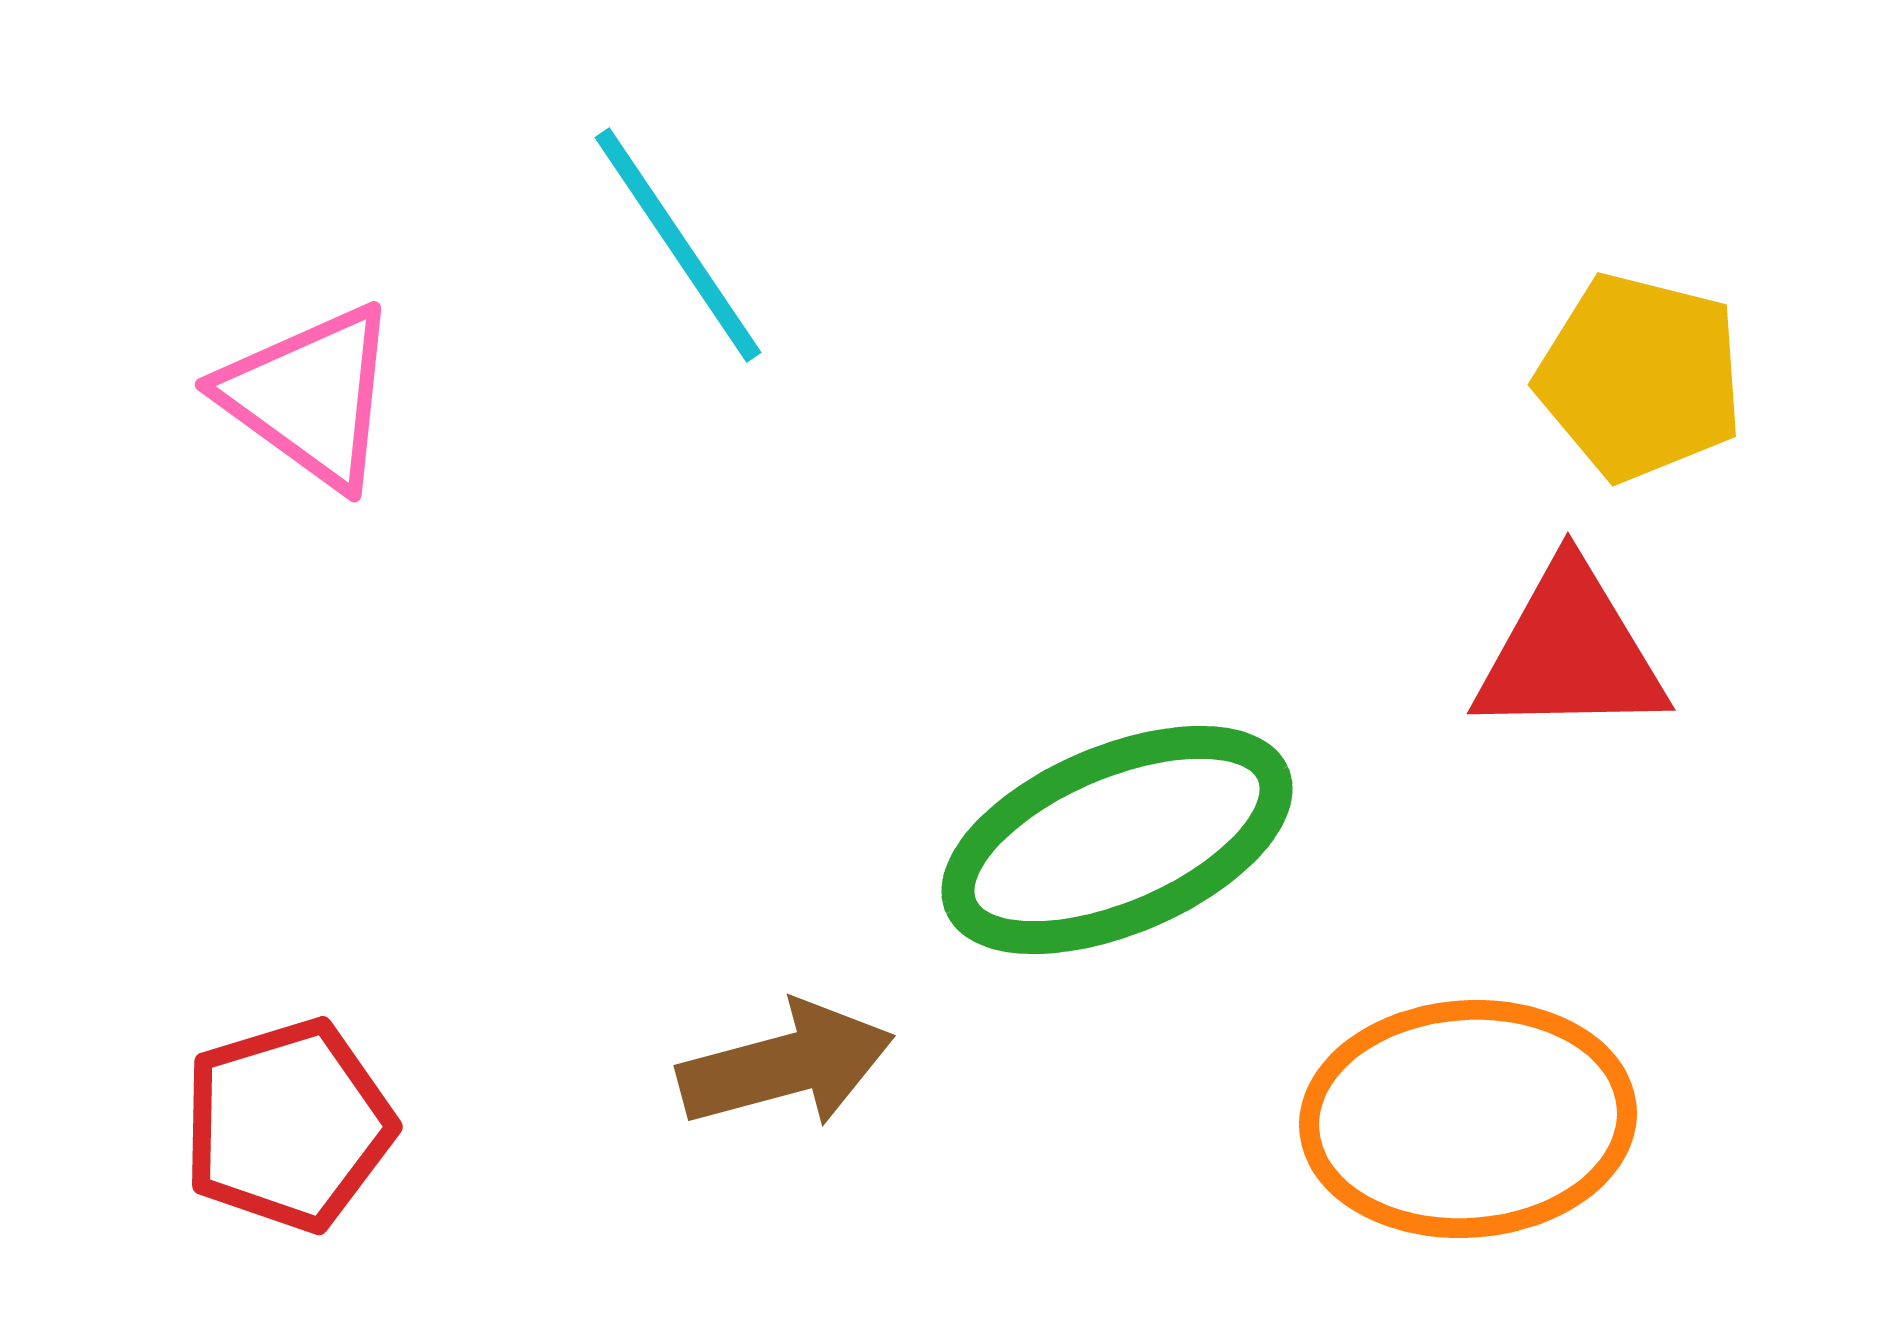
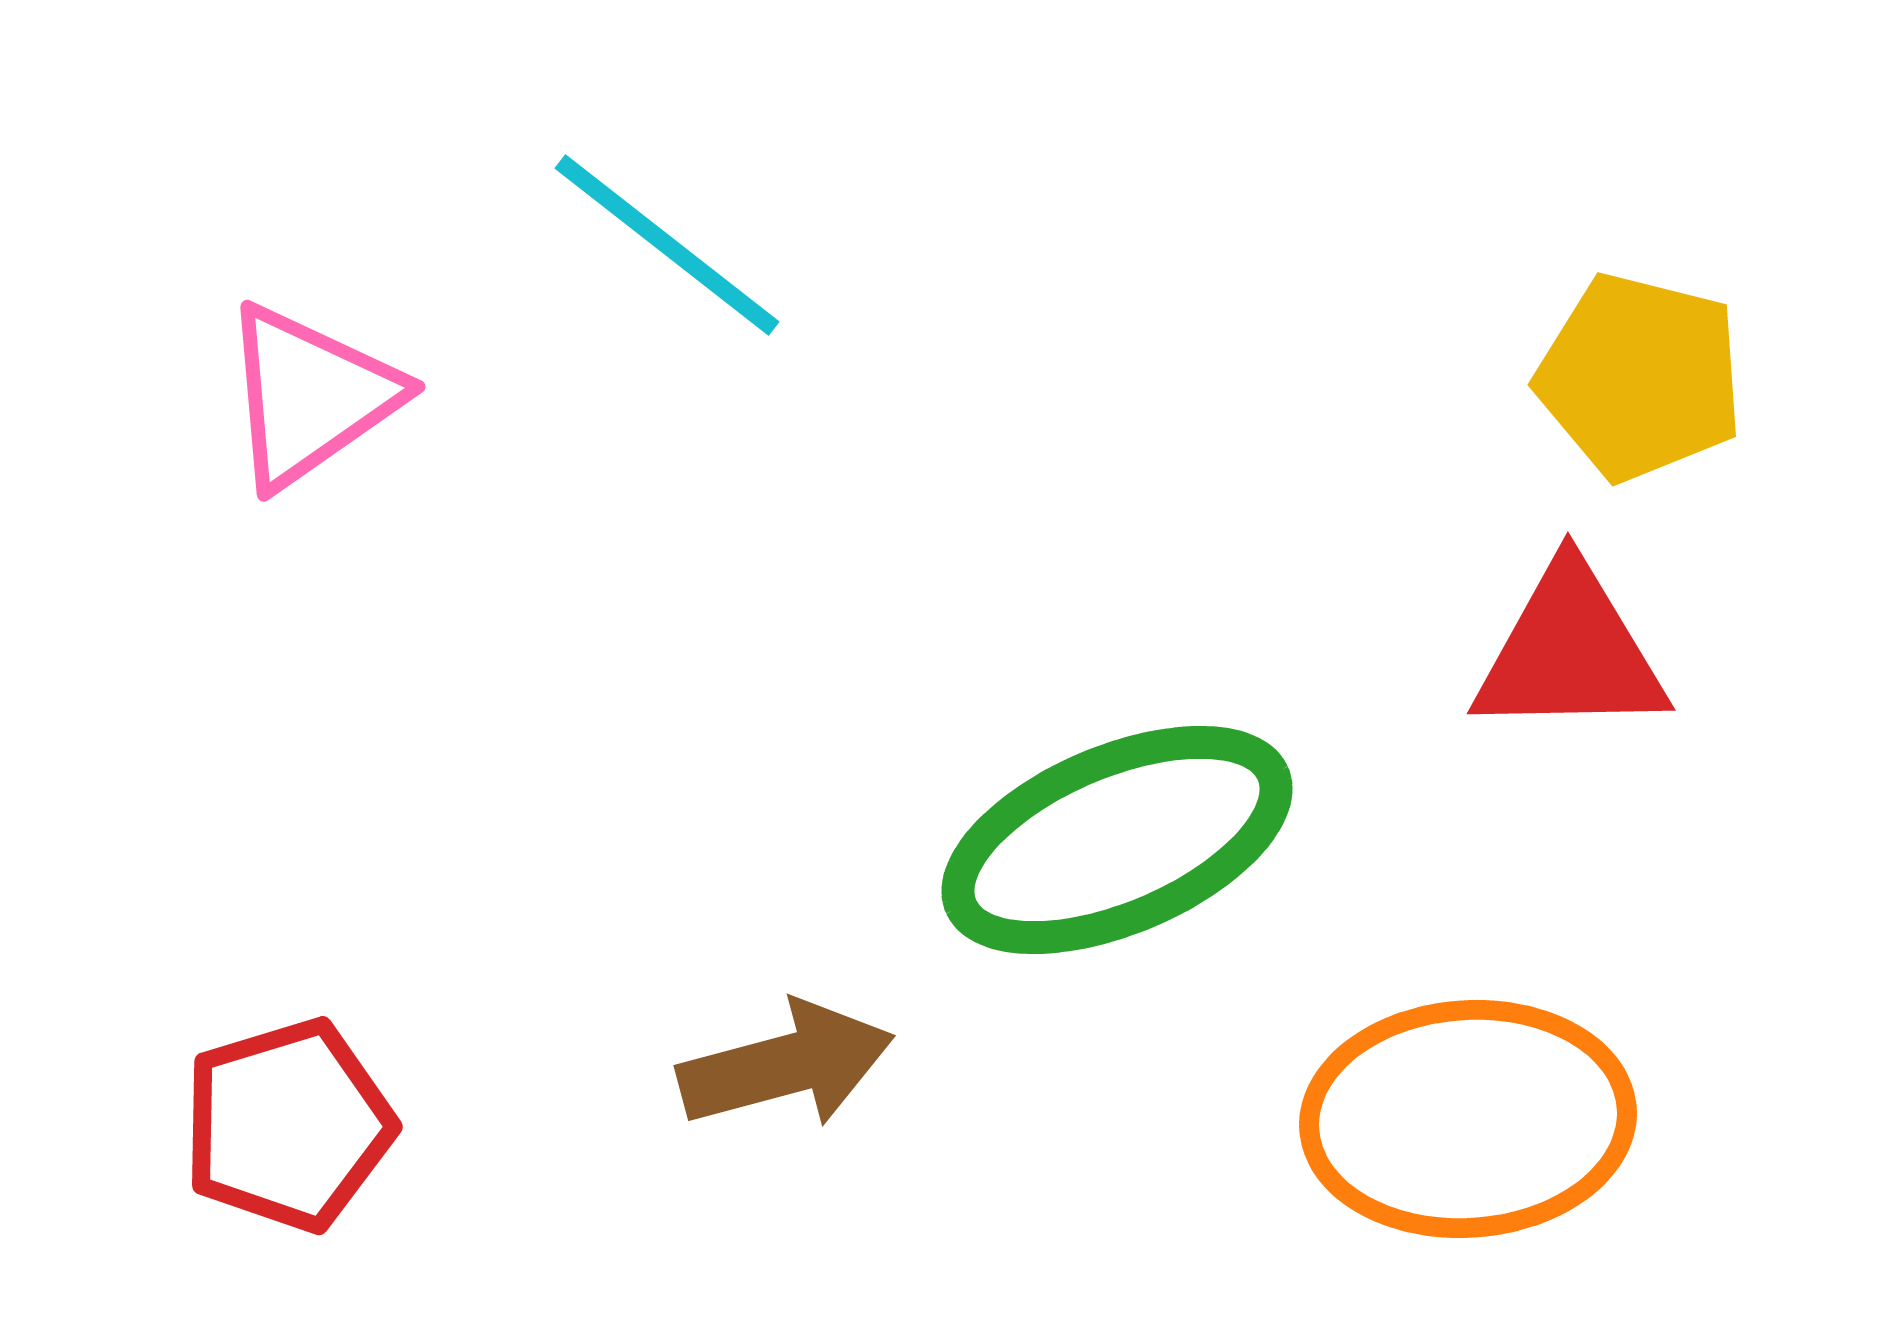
cyan line: moved 11 px left; rotated 18 degrees counterclockwise
pink triangle: rotated 49 degrees clockwise
